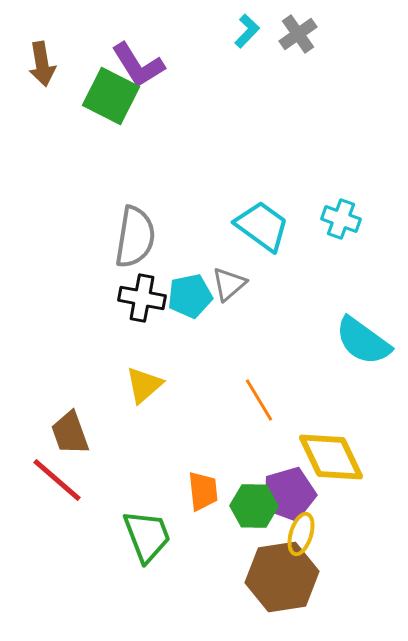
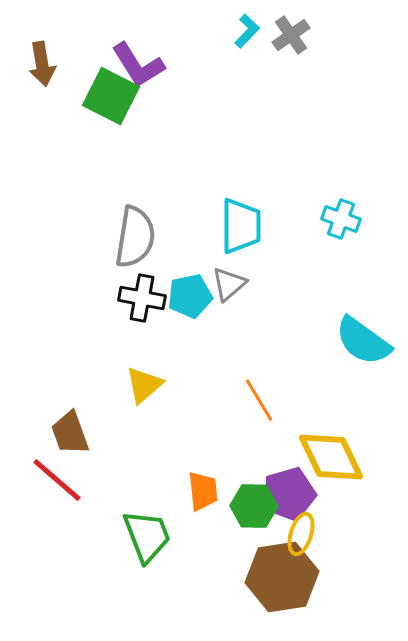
gray cross: moved 7 px left, 1 px down
cyan trapezoid: moved 21 px left; rotated 54 degrees clockwise
